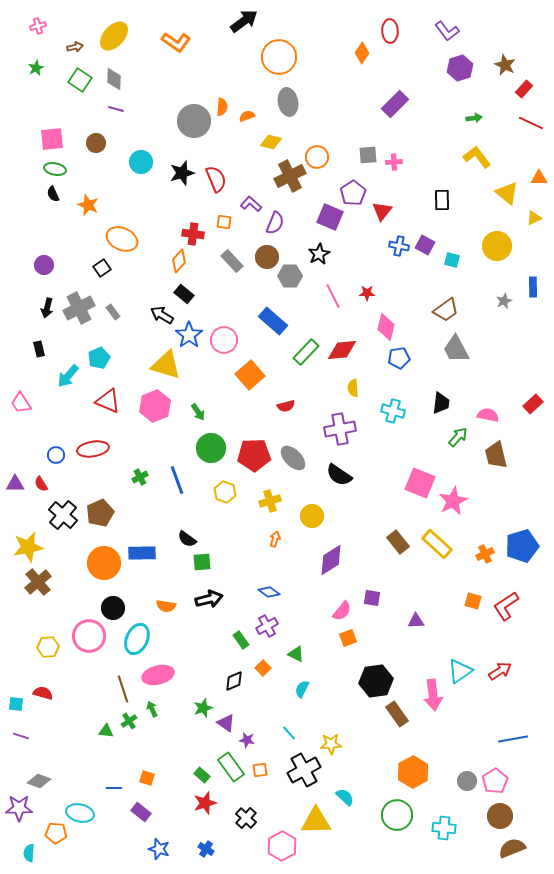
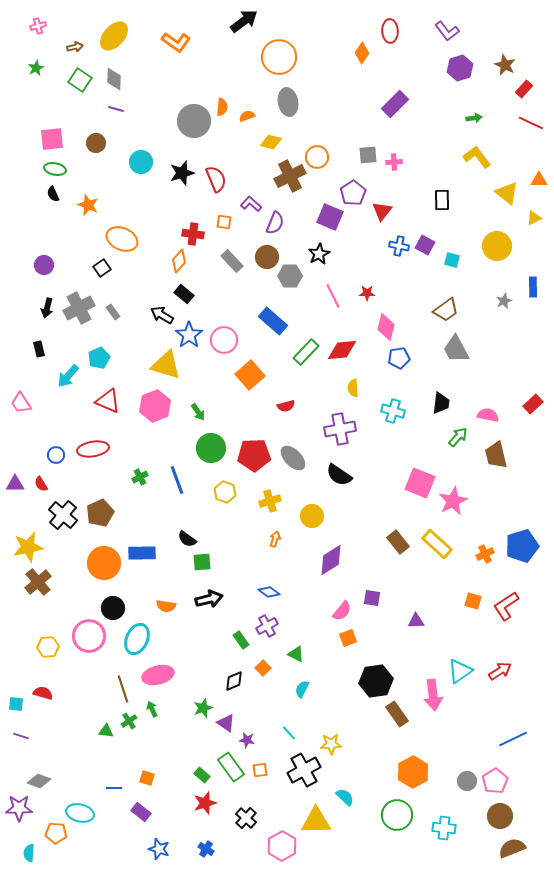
orange triangle at (539, 178): moved 2 px down
blue line at (513, 739): rotated 16 degrees counterclockwise
